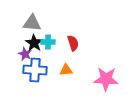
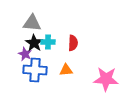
red semicircle: rotated 21 degrees clockwise
